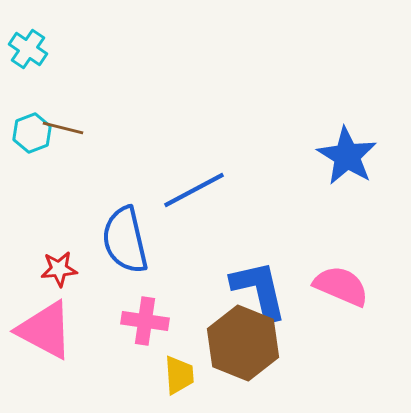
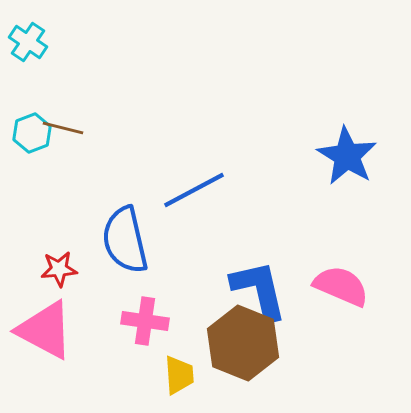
cyan cross: moved 7 px up
